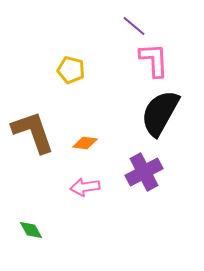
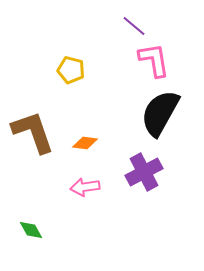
pink L-shape: rotated 6 degrees counterclockwise
